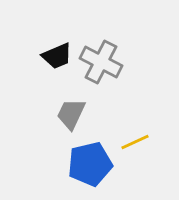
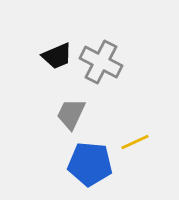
blue pentagon: rotated 18 degrees clockwise
